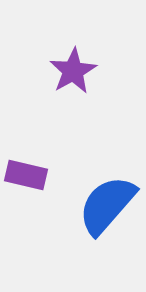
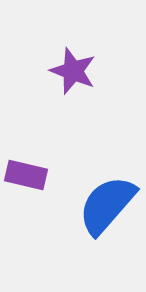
purple star: rotated 21 degrees counterclockwise
